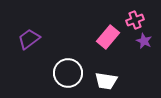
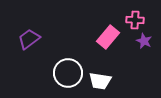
pink cross: rotated 24 degrees clockwise
white trapezoid: moved 6 px left
